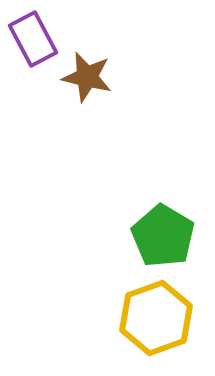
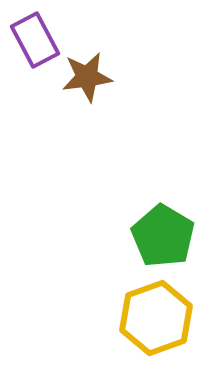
purple rectangle: moved 2 px right, 1 px down
brown star: rotated 21 degrees counterclockwise
